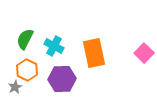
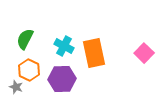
cyan cross: moved 10 px right
orange hexagon: moved 2 px right
gray star: moved 1 px right; rotated 24 degrees counterclockwise
